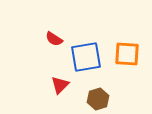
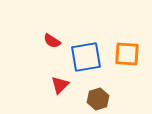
red semicircle: moved 2 px left, 2 px down
